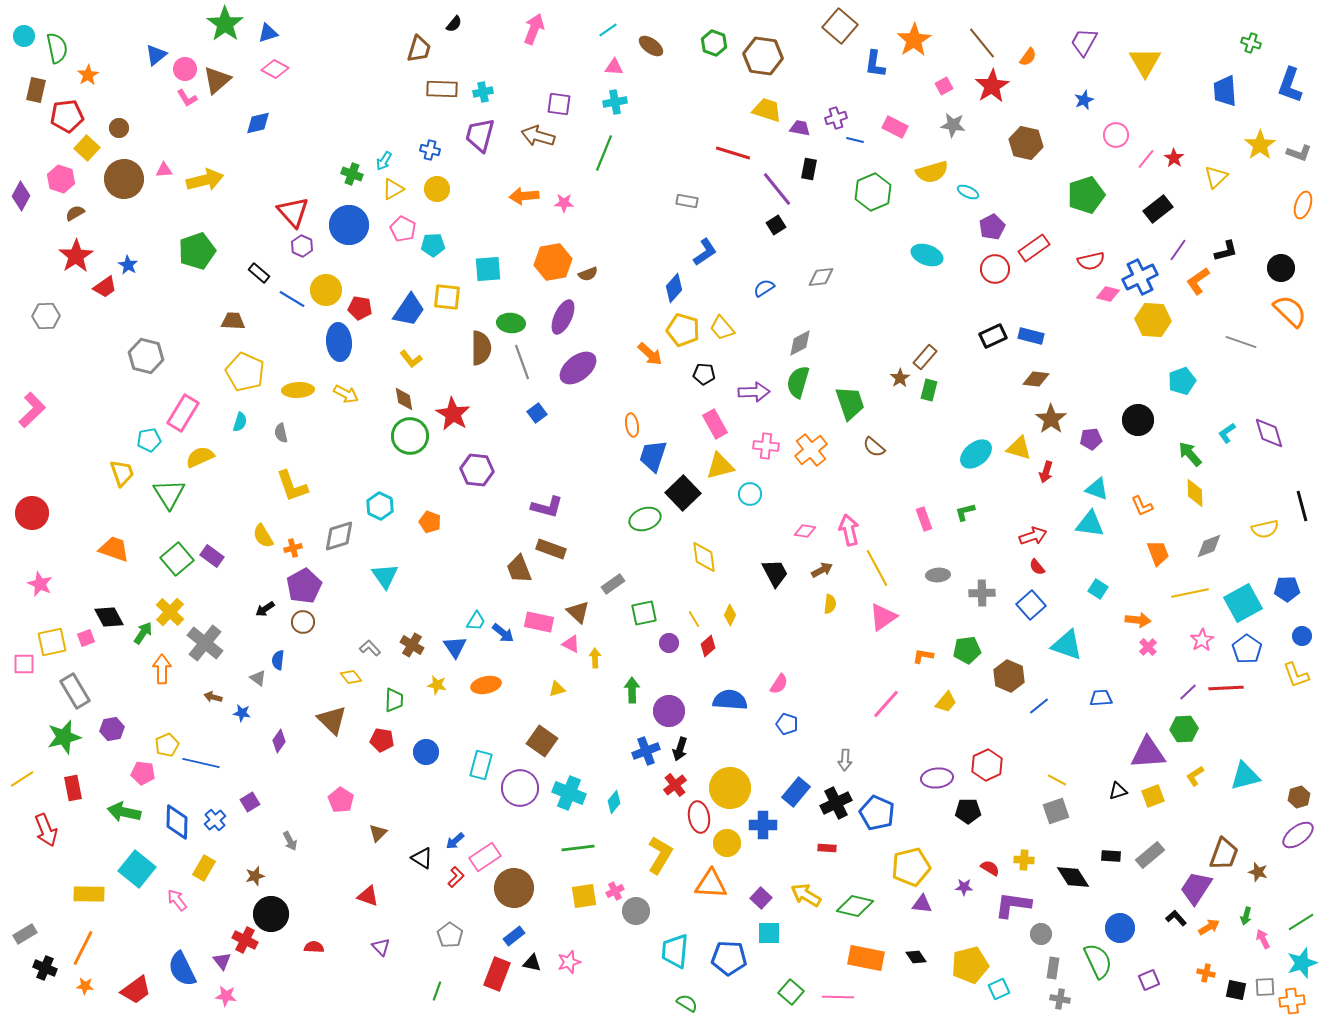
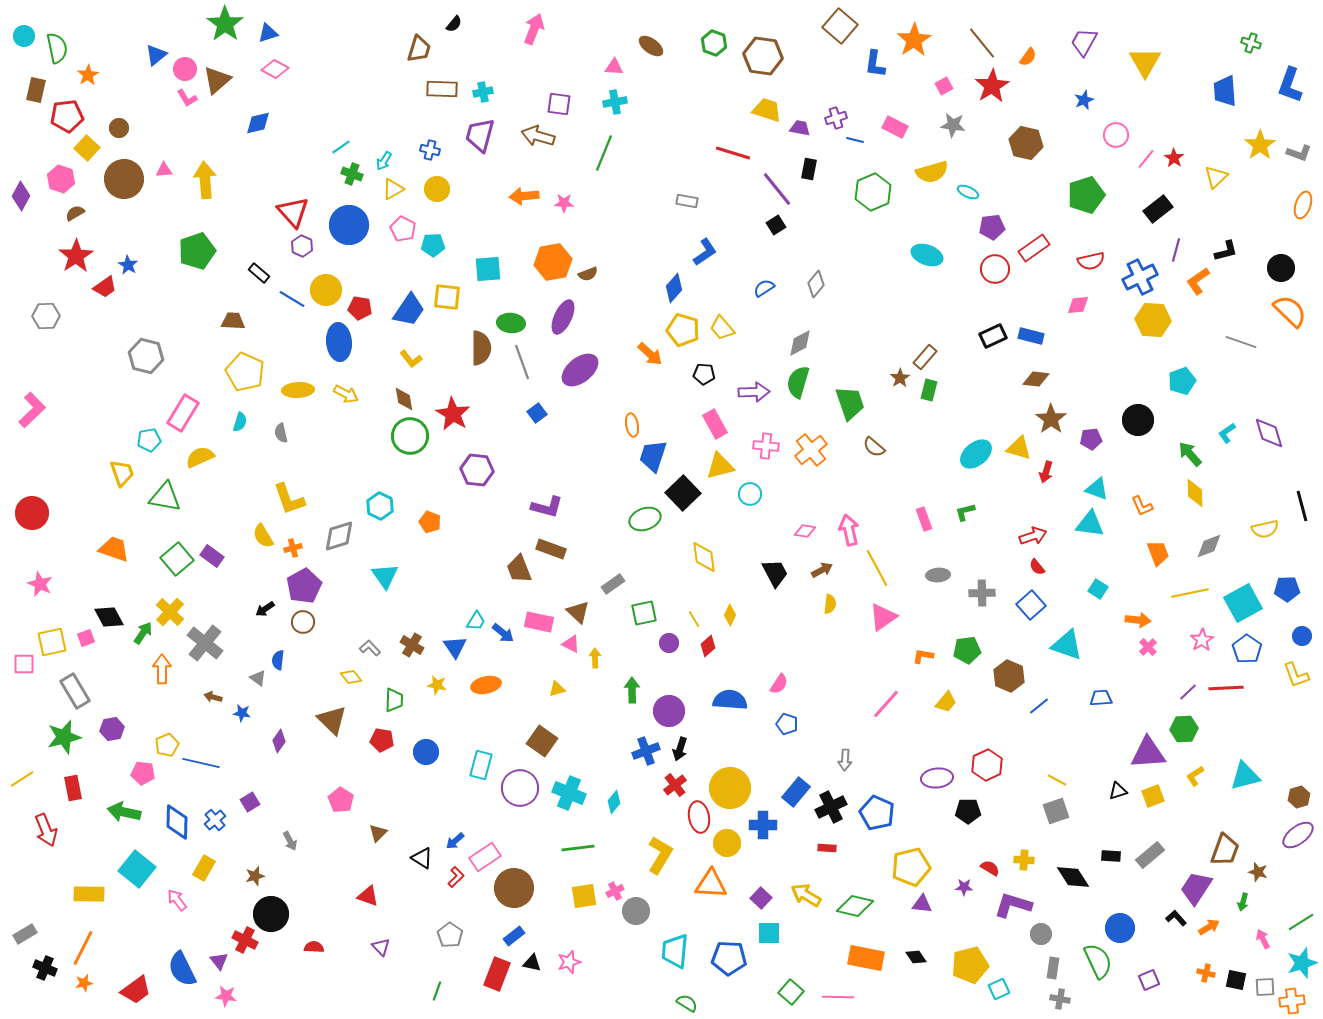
cyan line at (608, 30): moved 267 px left, 117 px down
yellow arrow at (205, 180): rotated 81 degrees counterclockwise
purple pentagon at (992, 227): rotated 20 degrees clockwise
purple line at (1178, 250): moved 2 px left; rotated 20 degrees counterclockwise
gray diamond at (821, 277): moved 5 px left, 7 px down; rotated 44 degrees counterclockwise
pink diamond at (1108, 294): moved 30 px left, 11 px down; rotated 20 degrees counterclockwise
purple ellipse at (578, 368): moved 2 px right, 2 px down
yellow L-shape at (292, 486): moved 3 px left, 13 px down
green triangle at (169, 494): moved 4 px left, 3 px down; rotated 48 degrees counterclockwise
black cross at (836, 803): moved 5 px left, 4 px down
brown trapezoid at (1224, 854): moved 1 px right, 4 px up
purple L-shape at (1013, 905): rotated 9 degrees clockwise
green arrow at (1246, 916): moved 3 px left, 14 px up
purple triangle at (222, 961): moved 3 px left
orange star at (85, 986): moved 1 px left, 3 px up; rotated 18 degrees counterclockwise
black square at (1236, 990): moved 10 px up
